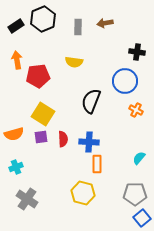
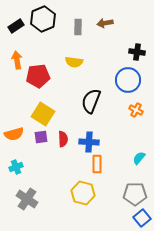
blue circle: moved 3 px right, 1 px up
